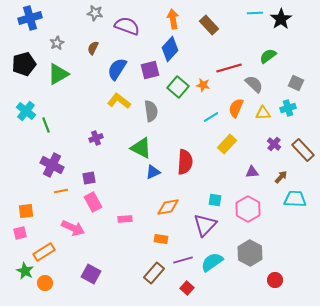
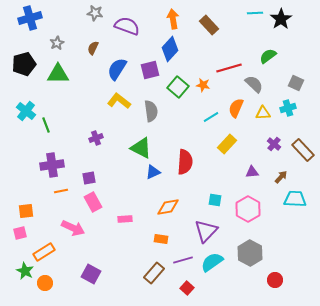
green triangle at (58, 74): rotated 30 degrees clockwise
purple cross at (52, 165): rotated 35 degrees counterclockwise
purple triangle at (205, 225): moved 1 px right, 6 px down
